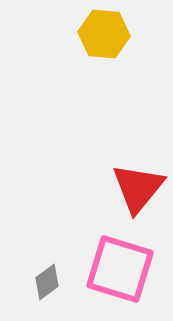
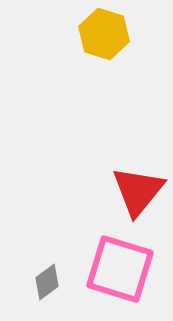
yellow hexagon: rotated 12 degrees clockwise
red triangle: moved 3 px down
